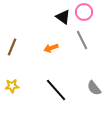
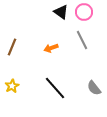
black triangle: moved 2 px left, 5 px up
yellow star: rotated 24 degrees counterclockwise
black line: moved 1 px left, 2 px up
